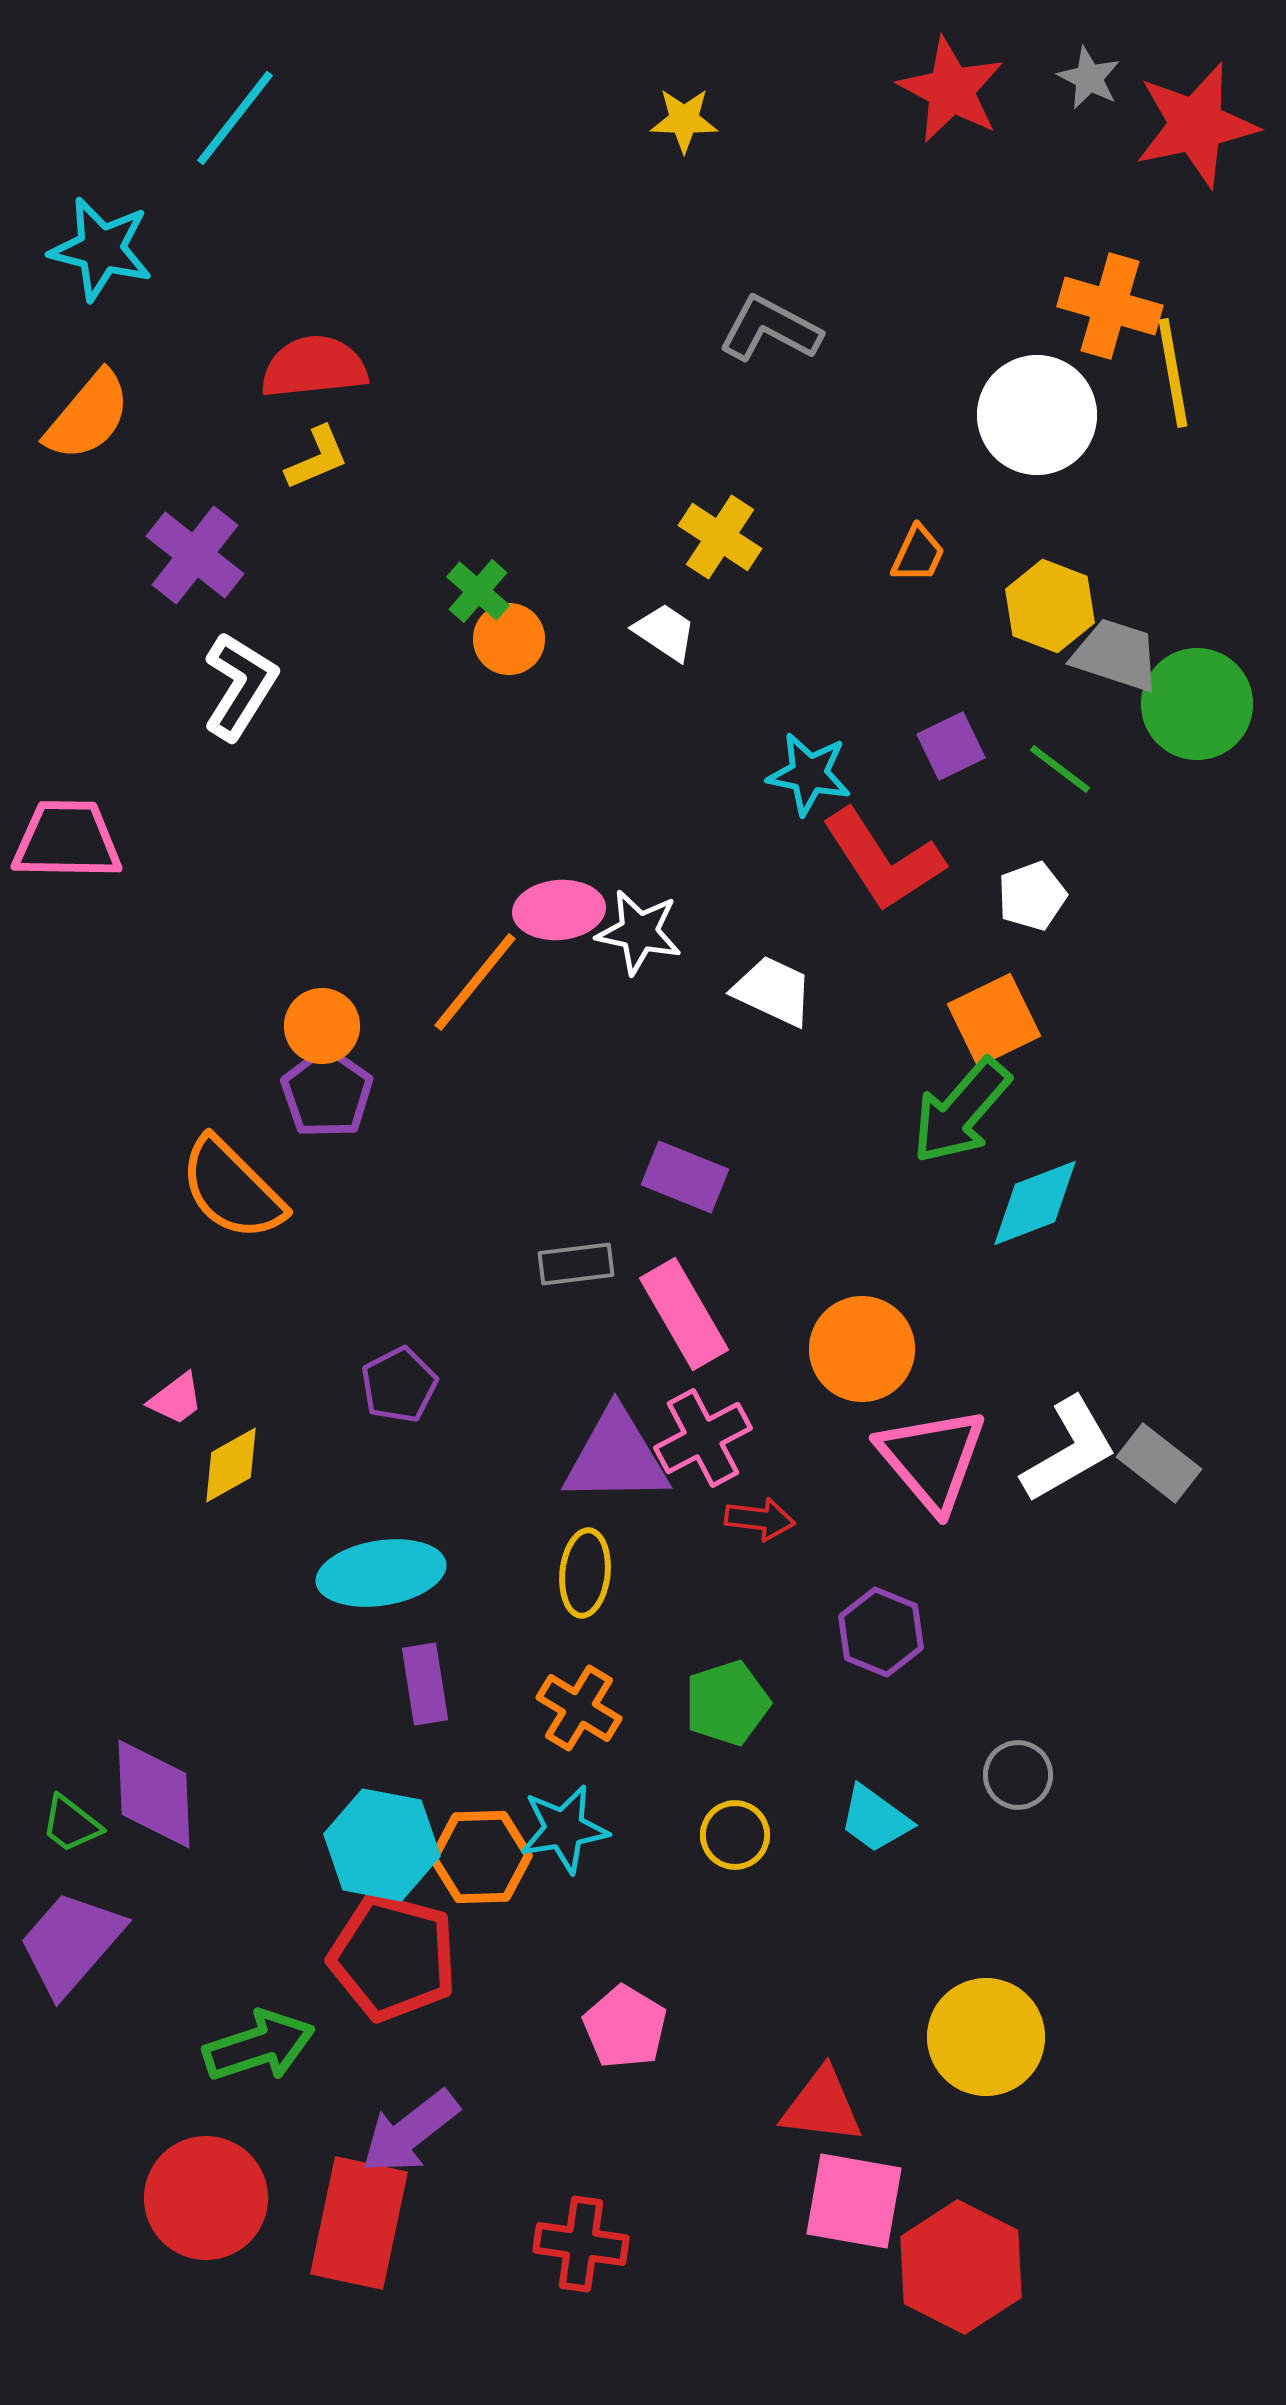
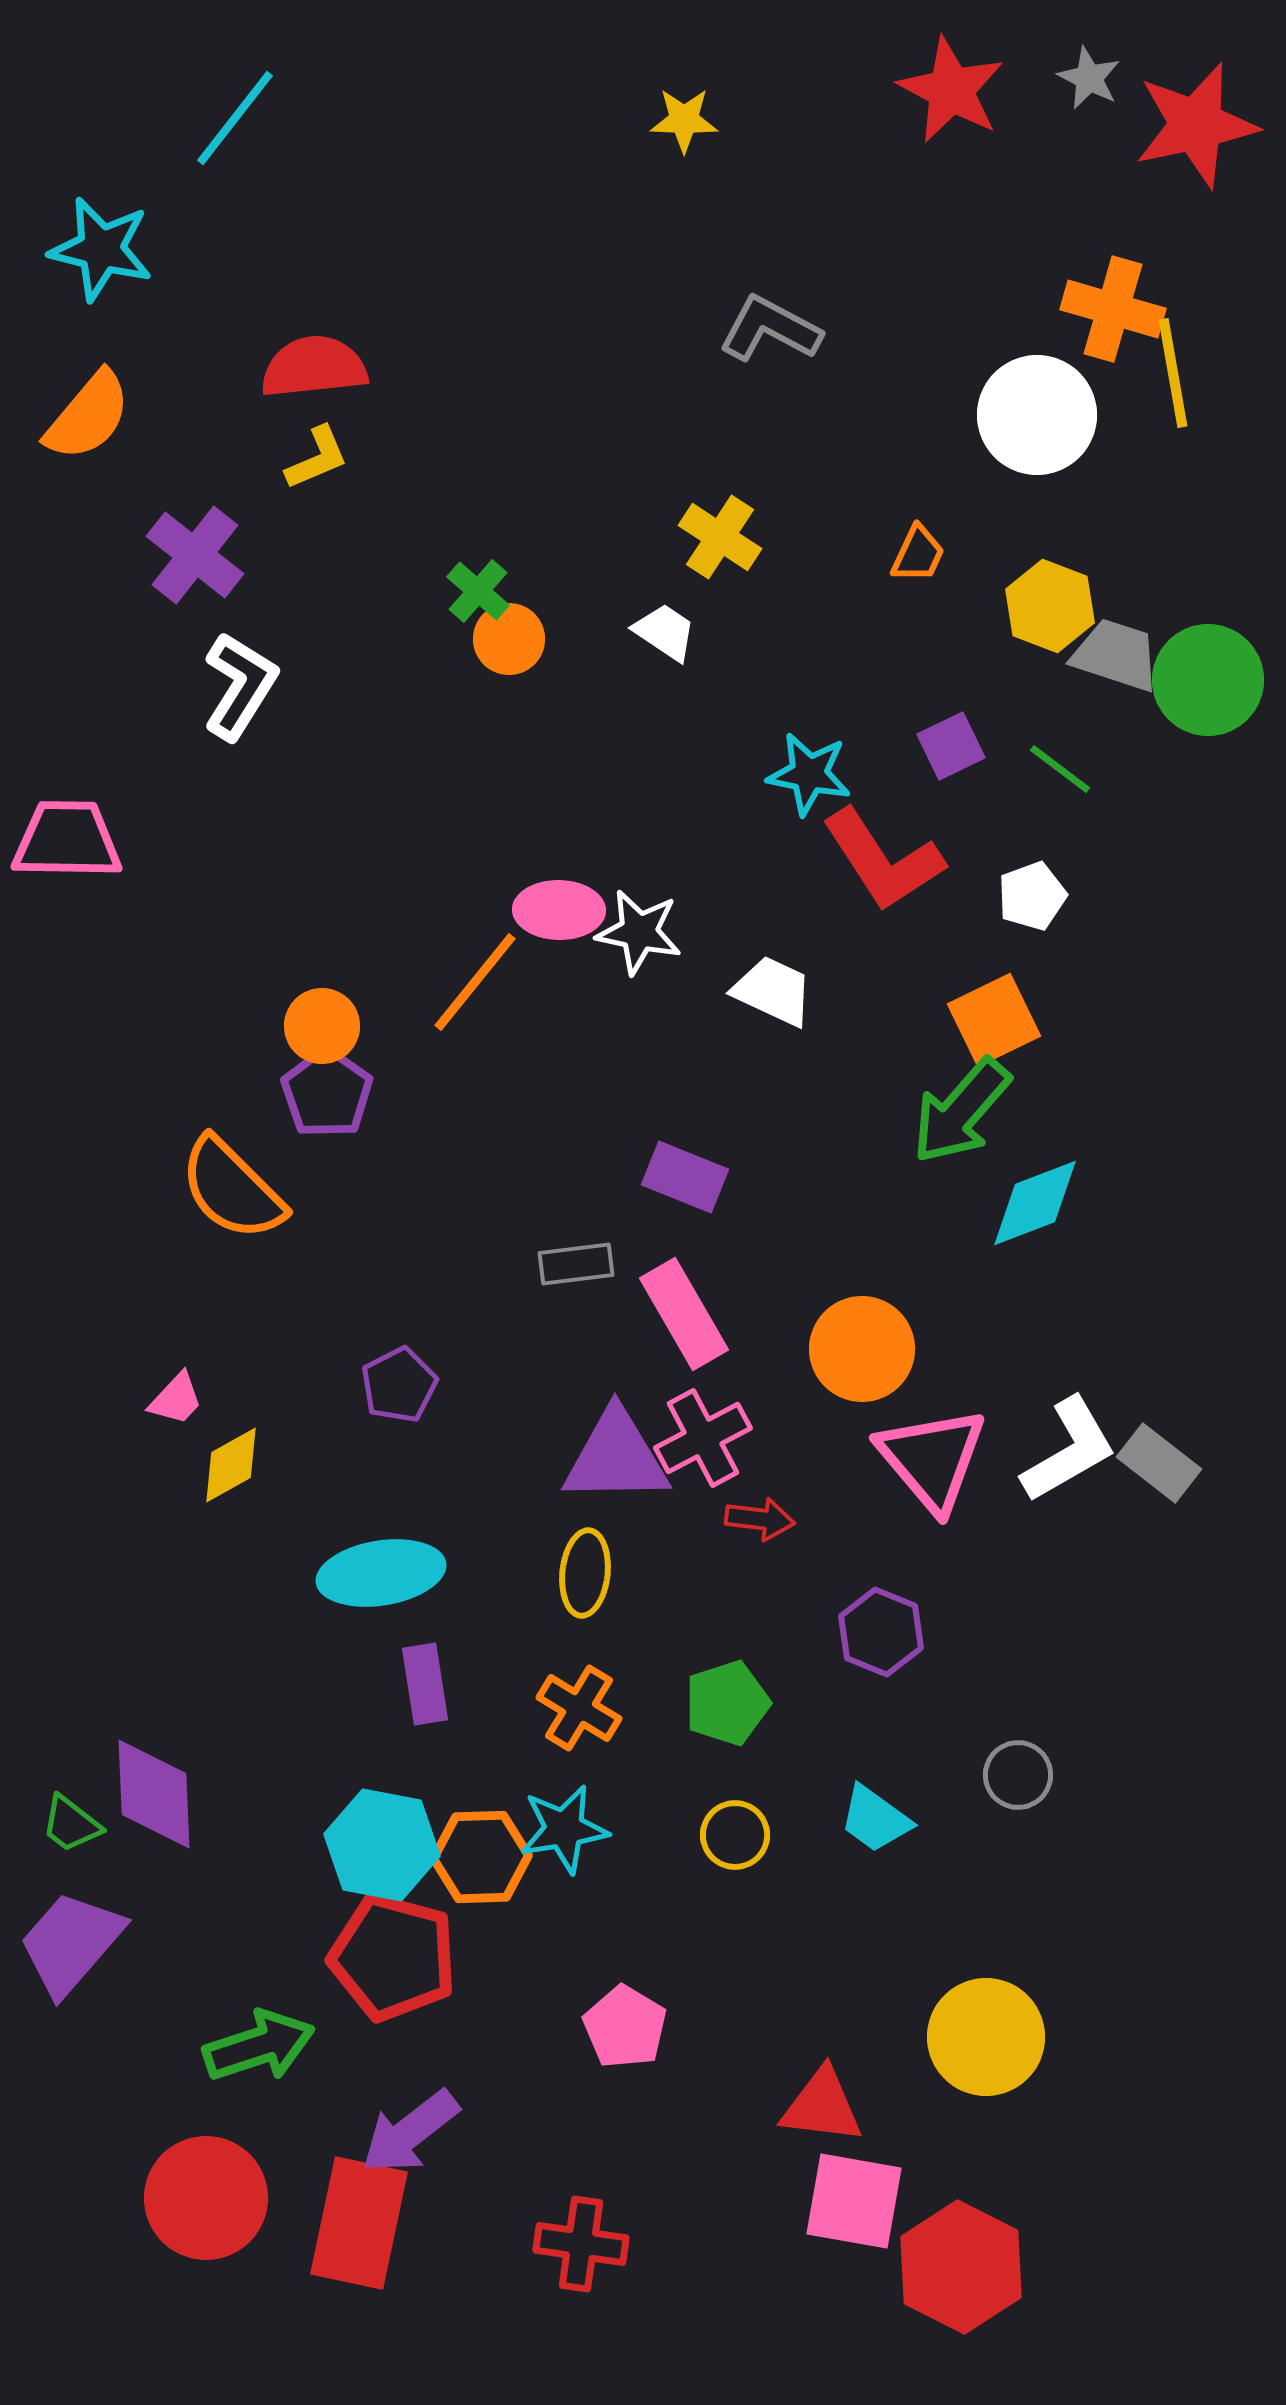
orange cross at (1110, 306): moved 3 px right, 3 px down
green circle at (1197, 704): moved 11 px right, 24 px up
pink ellipse at (559, 910): rotated 6 degrees clockwise
pink trapezoid at (176, 1399): rotated 10 degrees counterclockwise
